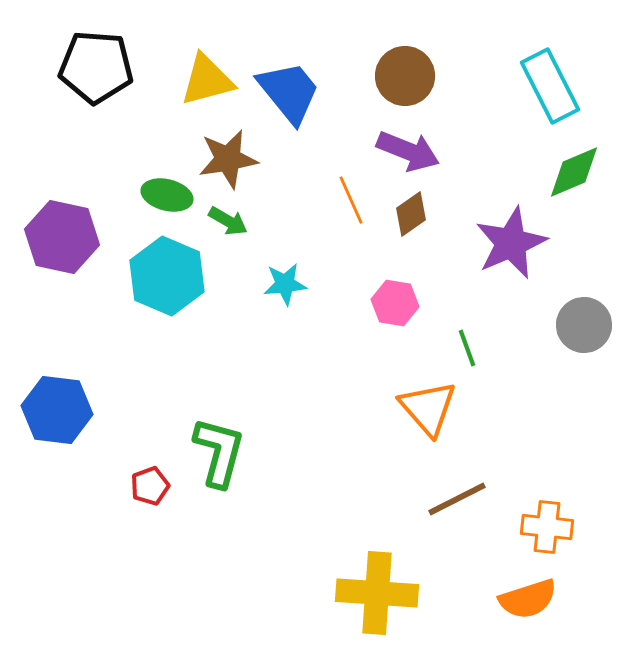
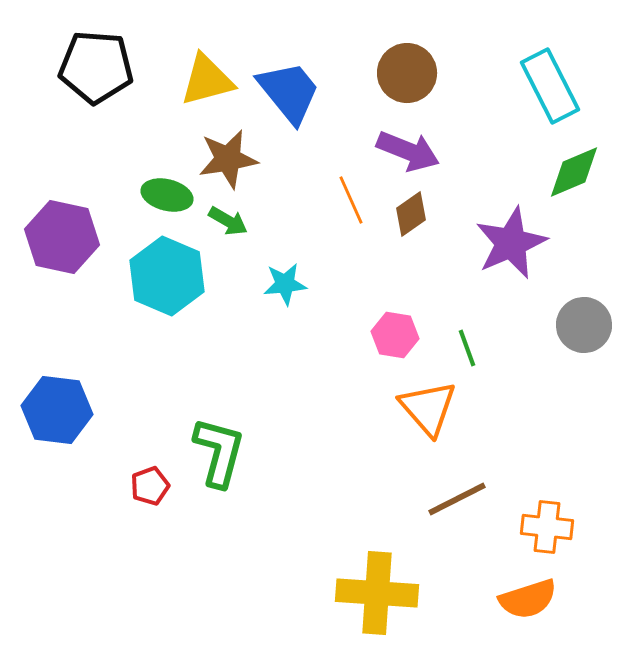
brown circle: moved 2 px right, 3 px up
pink hexagon: moved 32 px down
